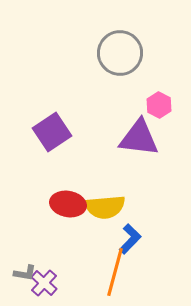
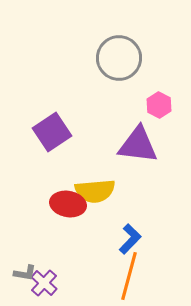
gray circle: moved 1 px left, 5 px down
purple triangle: moved 1 px left, 7 px down
yellow semicircle: moved 10 px left, 16 px up
orange line: moved 14 px right, 4 px down
